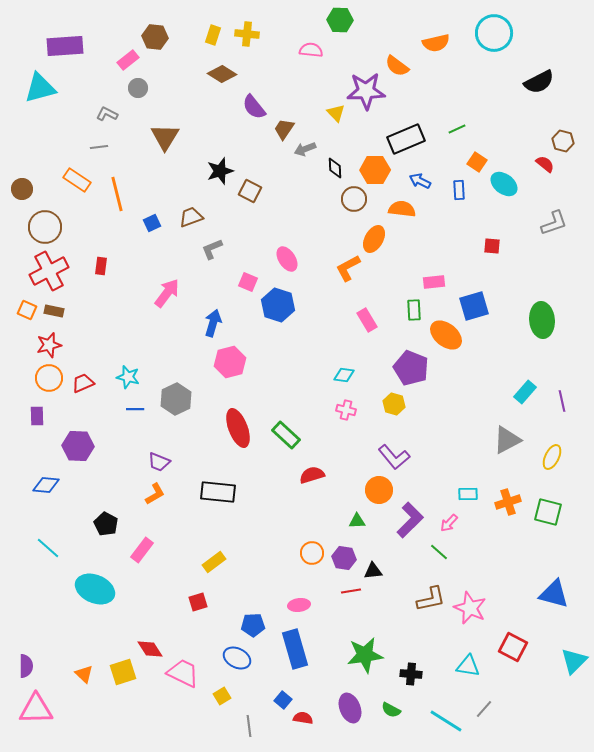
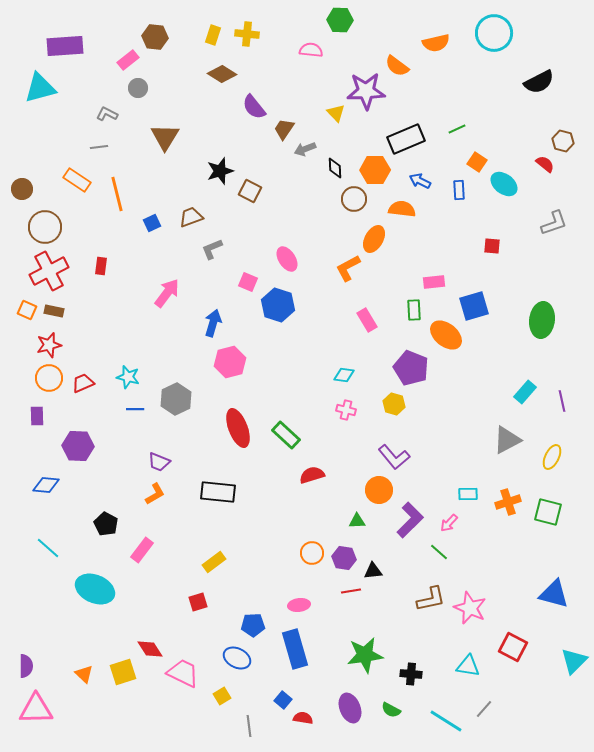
green ellipse at (542, 320): rotated 12 degrees clockwise
